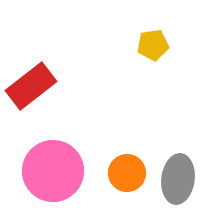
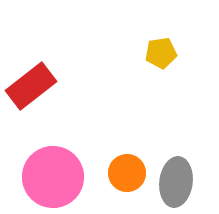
yellow pentagon: moved 8 px right, 8 px down
pink circle: moved 6 px down
gray ellipse: moved 2 px left, 3 px down
